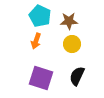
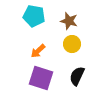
cyan pentagon: moved 6 px left; rotated 15 degrees counterclockwise
brown star: rotated 18 degrees clockwise
orange arrow: moved 2 px right, 10 px down; rotated 28 degrees clockwise
